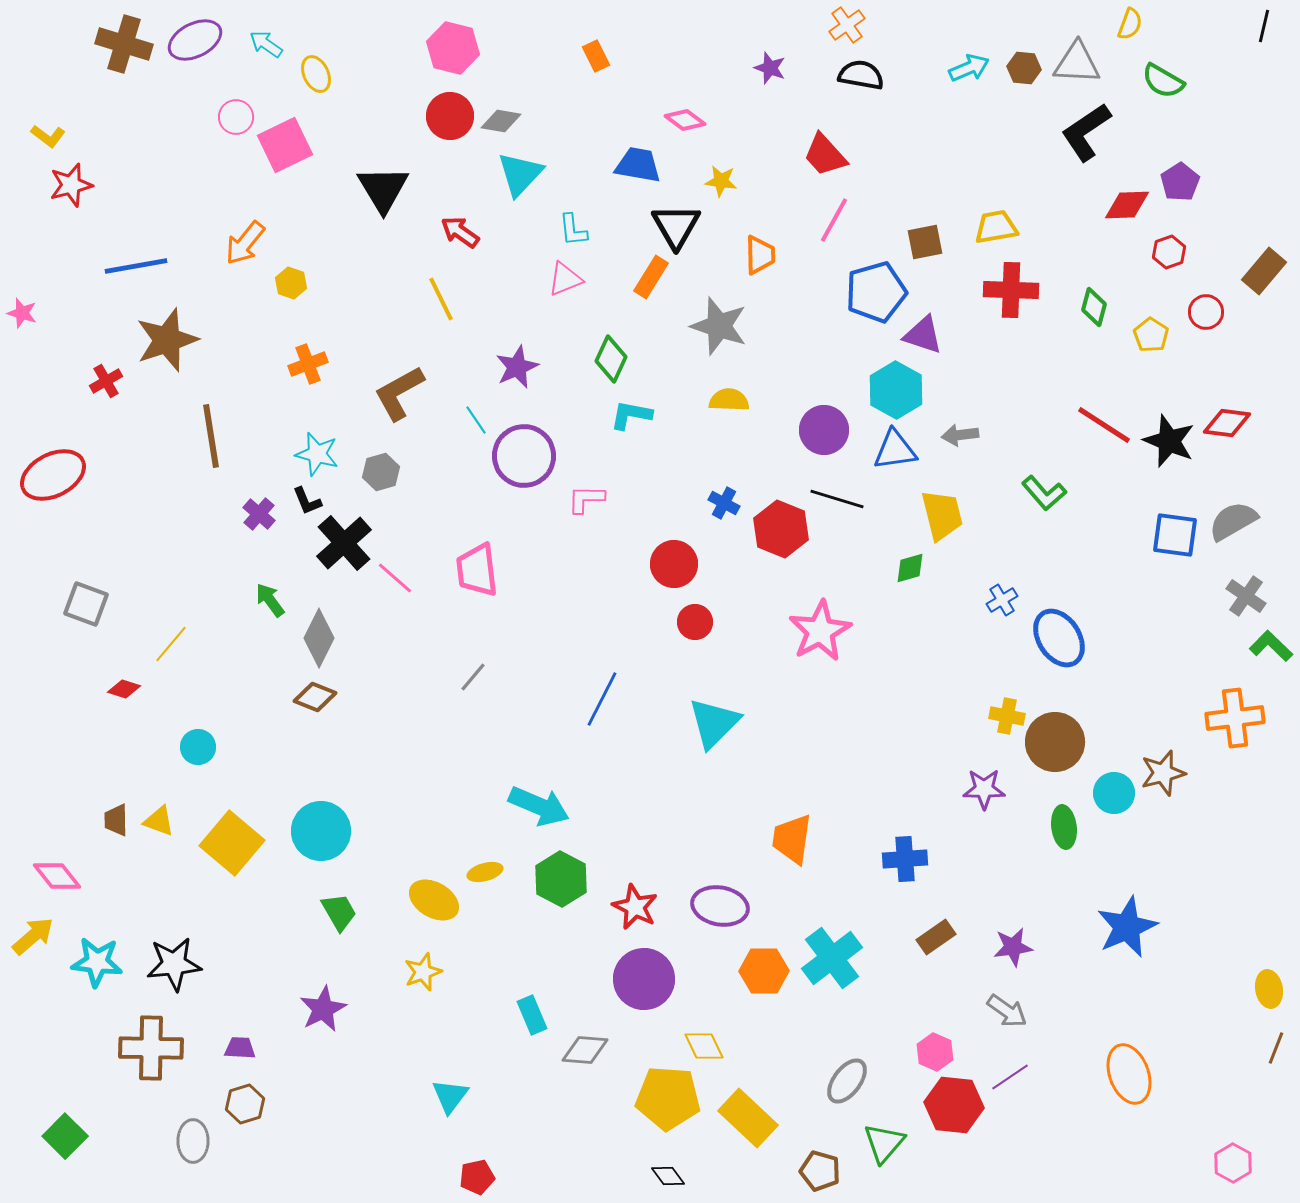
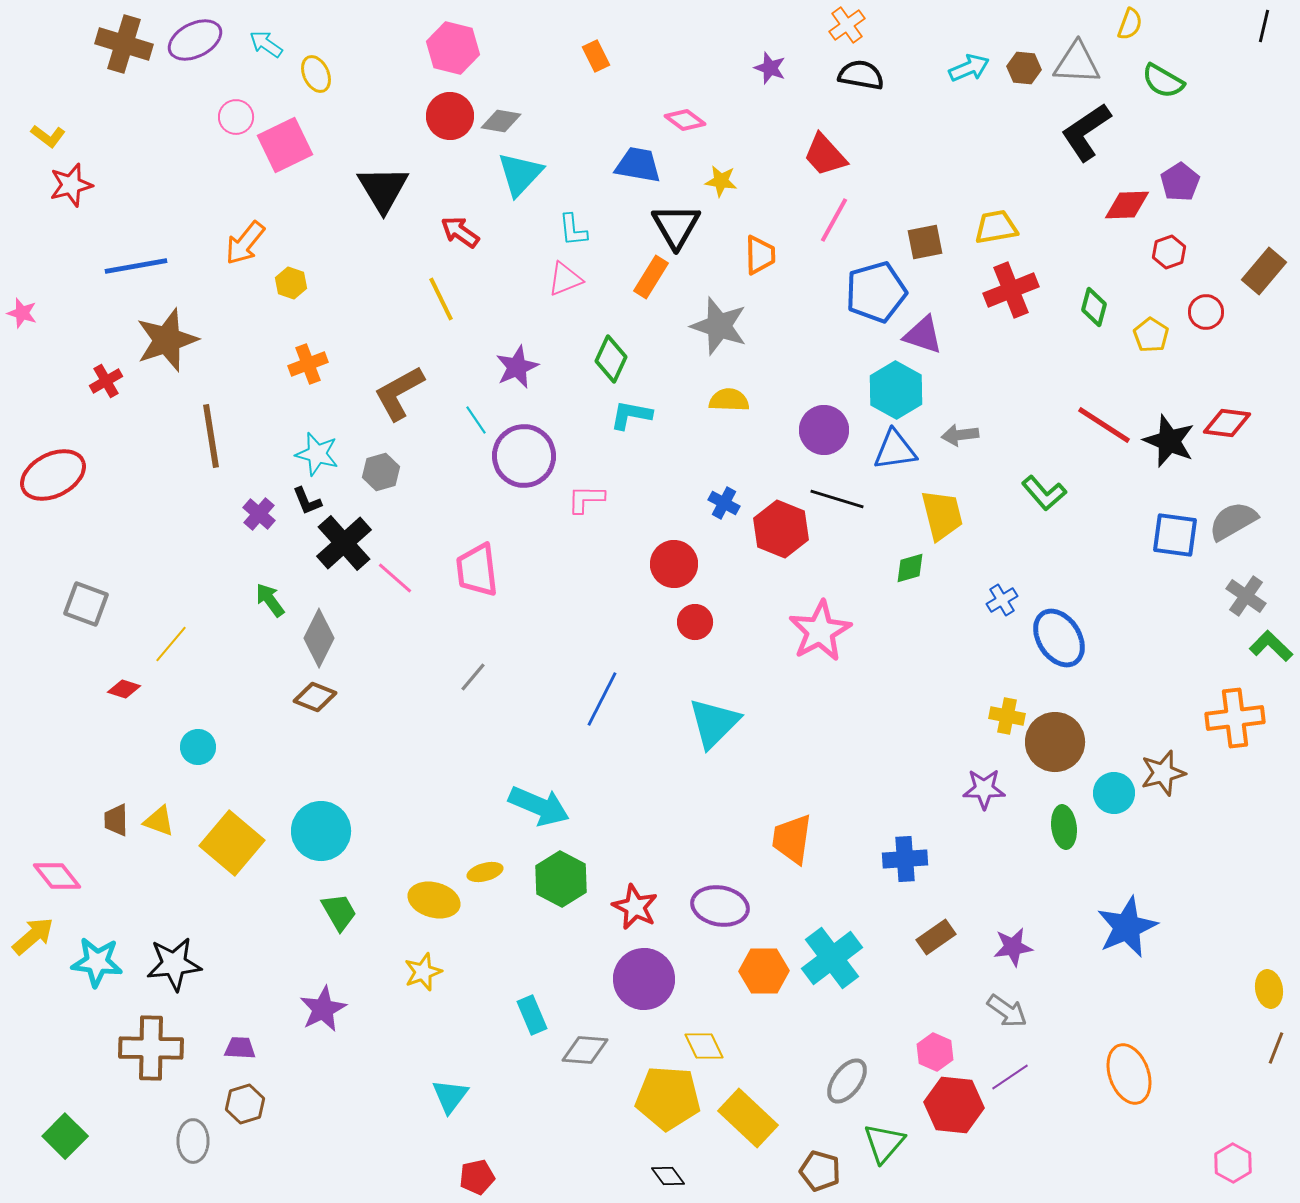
red cross at (1011, 290): rotated 24 degrees counterclockwise
yellow ellipse at (434, 900): rotated 15 degrees counterclockwise
